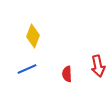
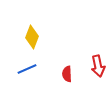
yellow diamond: moved 1 px left, 1 px down
